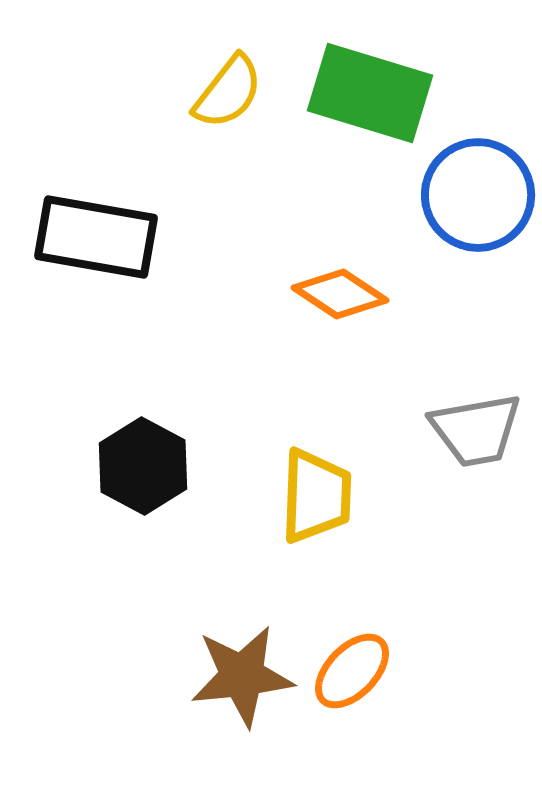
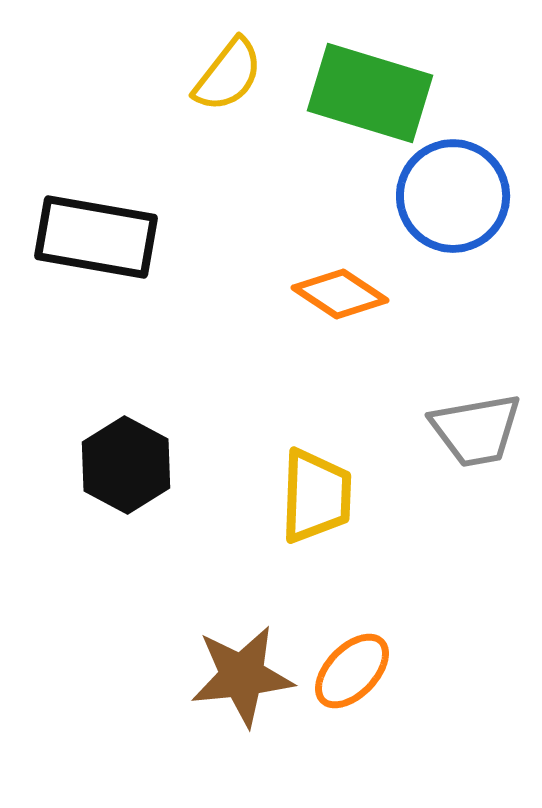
yellow semicircle: moved 17 px up
blue circle: moved 25 px left, 1 px down
black hexagon: moved 17 px left, 1 px up
